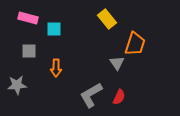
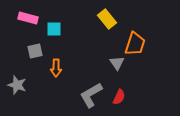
gray square: moved 6 px right; rotated 14 degrees counterclockwise
gray star: rotated 24 degrees clockwise
